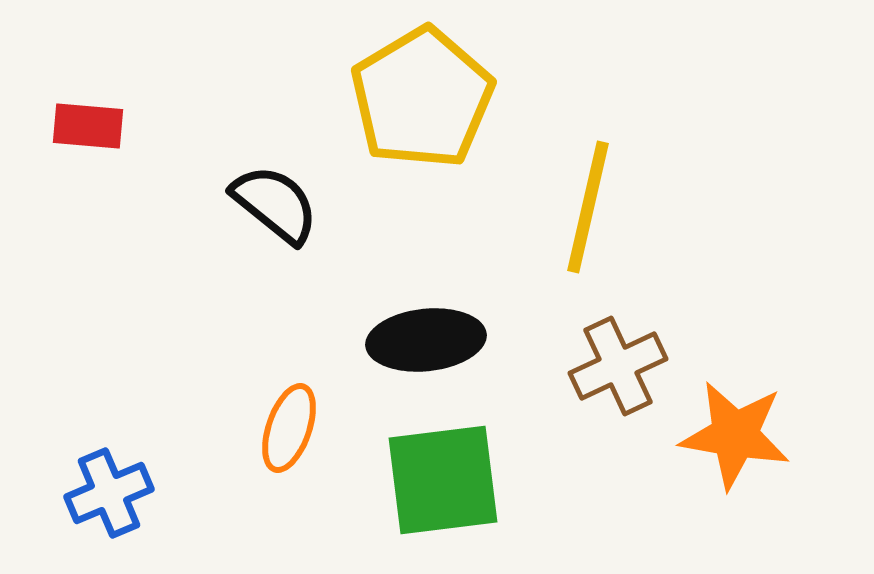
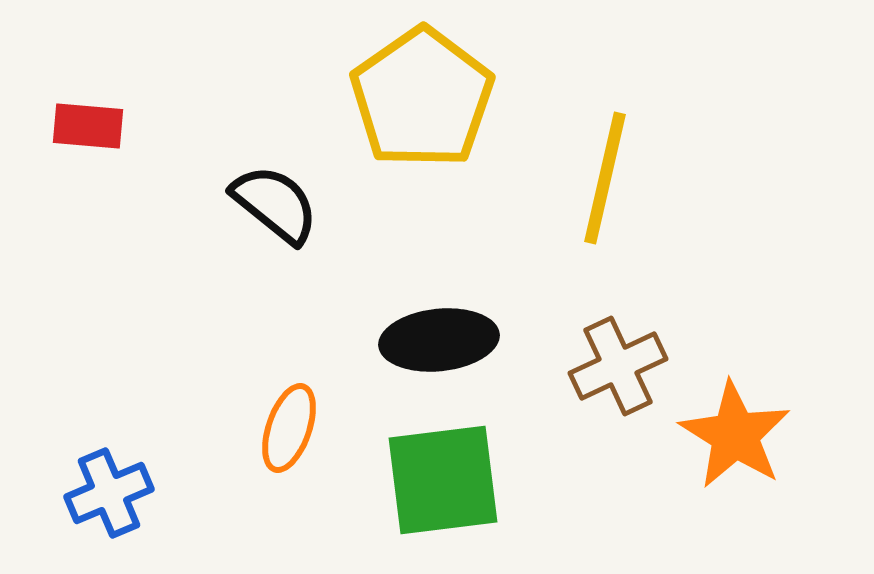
yellow pentagon: rotated 4 degrees counterclockwise
yellow line: moved 17 px right, 29 px up
black ellipse: moved 13 px right
orange star: rotated 22 degrees clockwise
